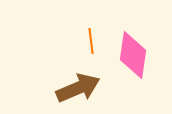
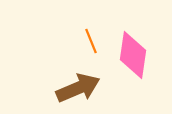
orange line: rotated 15 degrees counterclockwise
